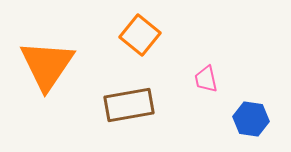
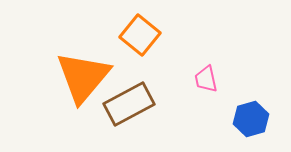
orange triangle: moved 36 px right, 12 px down; rotated 6 degrees clockwise
brown rectangle: moved 1 px up; rotated 18 degrees counterclockwise
blue hexagon: rotated 24 degrees counterclockwise
